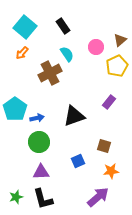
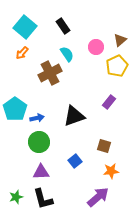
blue square: moved 3 px left; rotated 16 degrees counterclockwise
